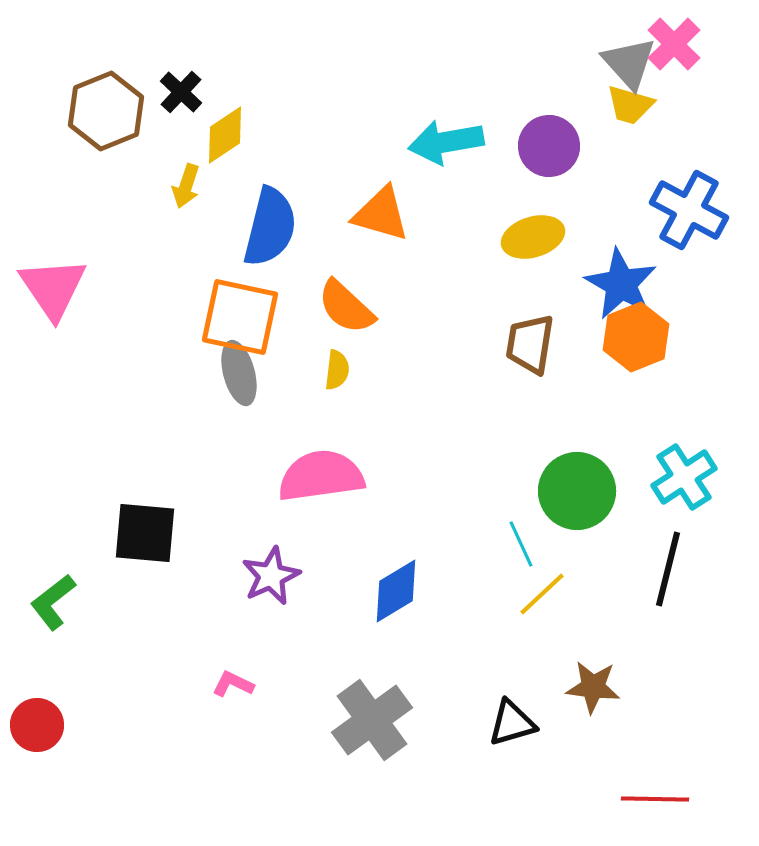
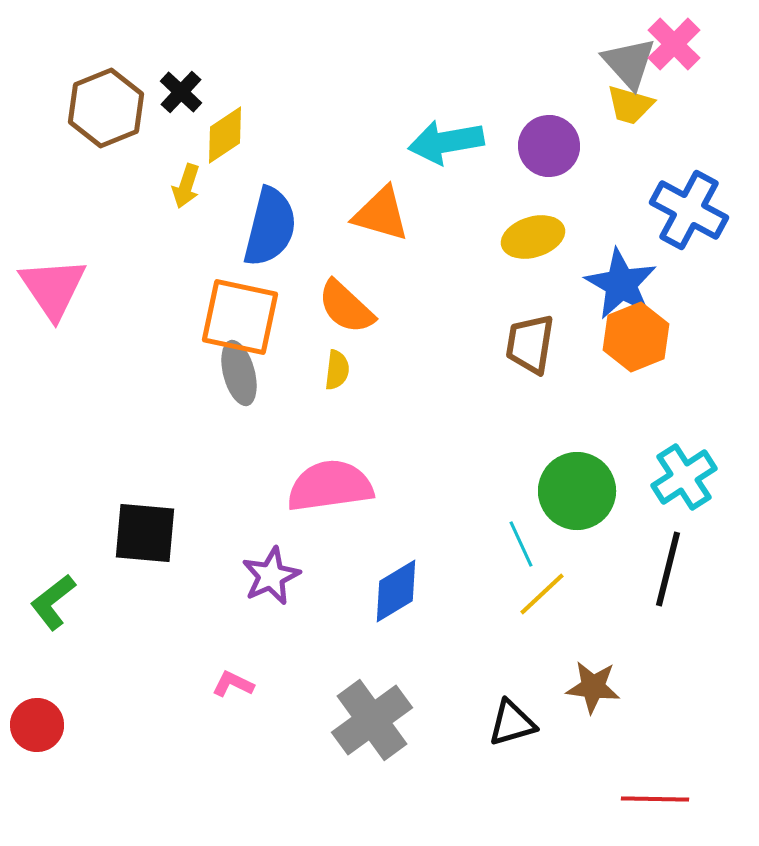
brown hexagon: moved 3 px up
pink semicircle: moved 9 px right, 10 px down
